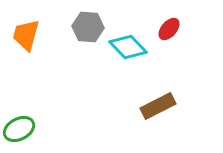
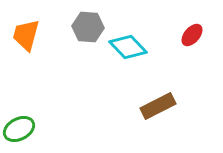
red ellipse: moved 23 px right, 6 px down
